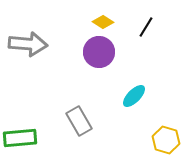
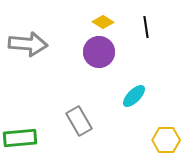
black line: rotated 40 degrees counterclockwise
yellow hexagon: rotated 16 degrees counterclockwise
